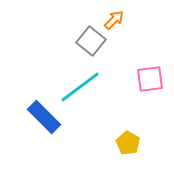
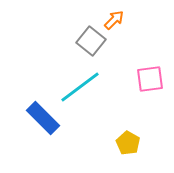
blue rectangle: moved 1 px left, 1 px down
